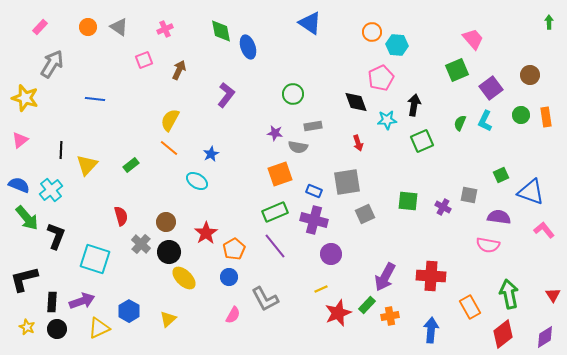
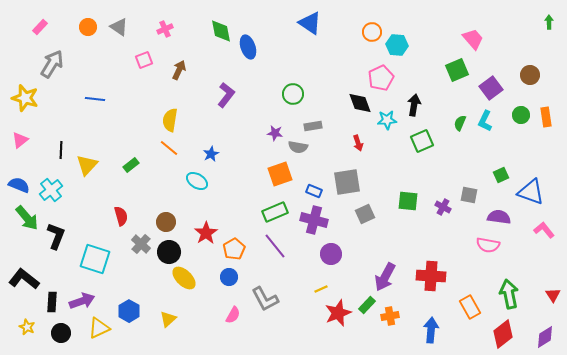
black diamond at (356, 102): moved 4 px right, 1 px down
yellow semicircle at (170, 120): rotated 20 degrees counterclockwise
black L-shape at (24, 279): rotated 52 degrees clockwise
black circle at (57, 329): moved 4 px right, 4 px down
